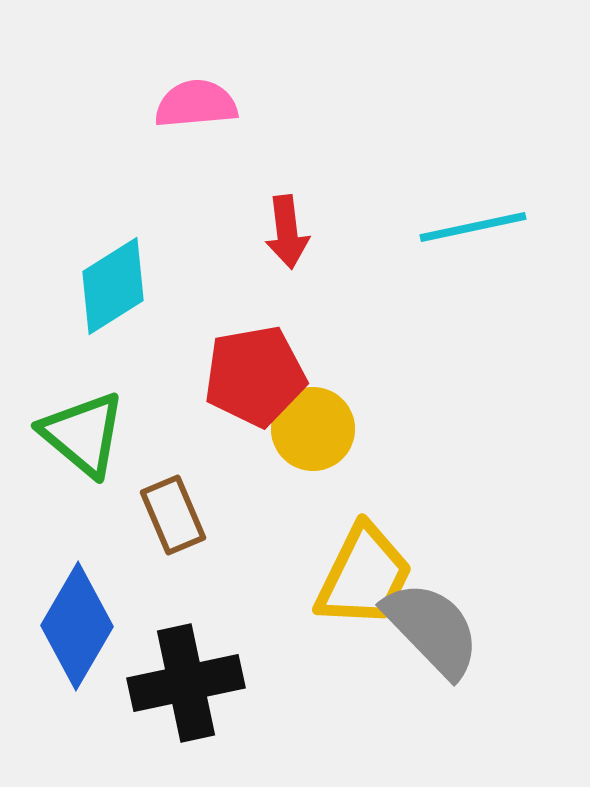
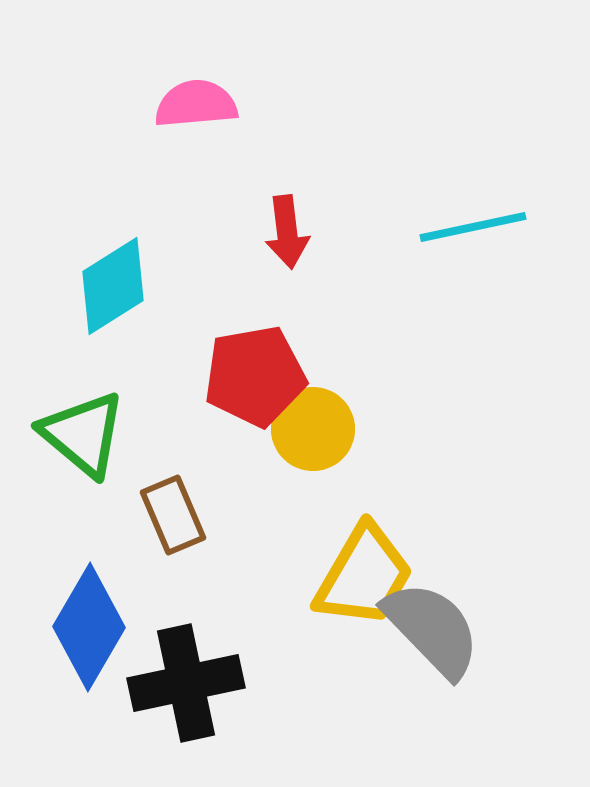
yellow trapezoid: rotated 4 degrees clockwise
blue diamond: moved 12 px right, 1 px down
